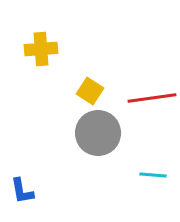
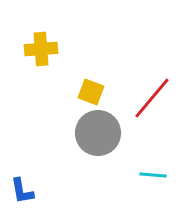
yellow square: moved 1 px right, 1 px down; rotated 12 degrees counterclockwise
red line: rotated 42 degrees counterclockwise
